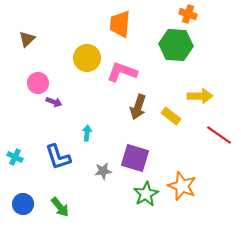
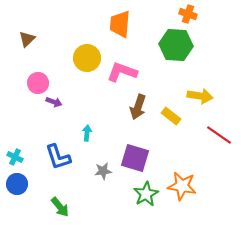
yellow arrow: rotated 10 degrees clockwise
orange star: rotated 12 degrees counterclockwise
blue circle: moved 6 px left, 20 px up
